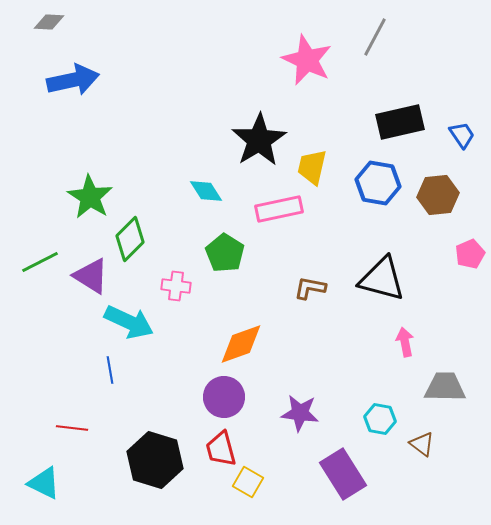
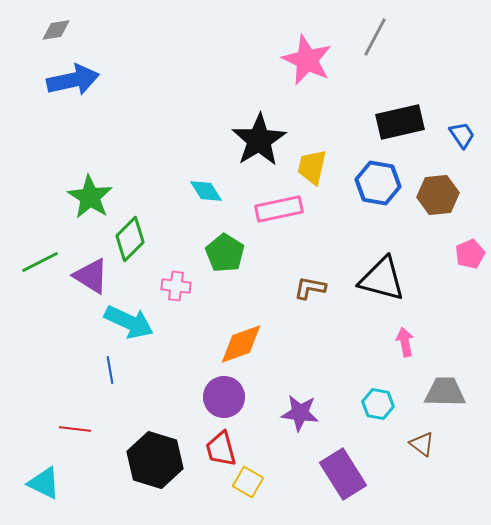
gray diamond: moved 7 px right, 8 px down; rotated 12 degrees counterclockwise
gray trapezoid: moved 5 px down
cyan hexagon: moved 2 px left, 15 px up
red line: moved 3 px right, 1 px down
